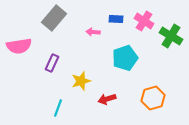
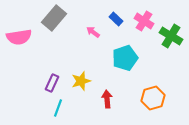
blue rectangle: rotated 40 degrees clockwise
pink arrow: rotated 32 degrees clockwise
pink semicircle: moved 9 px up
purple rectangle: moved 20 px down
red arrow: rotated 102 degrees clockwise
